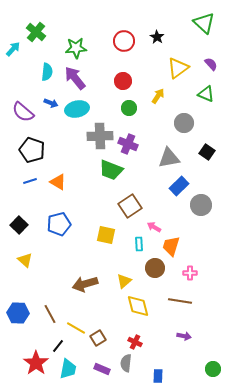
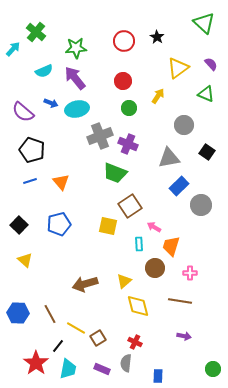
cyan semicircle at (47, 72): moved 3 px left, 1 px up; rotated 60 degrees clockwise
gray circle at (184, 123): moved 2 px down
gray cross at (100, 136): rotated 20 degrees counterclockwise
green trapezoid at (111, 170): moved 4 px right, 3 px down
orange triangle at (58, 182): moved 3 px right; rotated 18 degrees clockwise
yellow square at (106, 235): moved 2 px right, 9 px up
